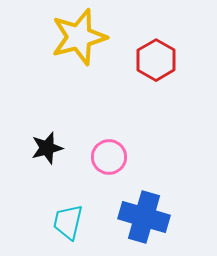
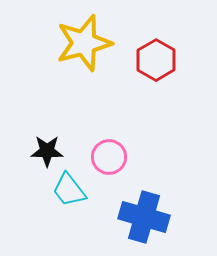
yellow star: moved 5 px right, 6 px down
black star: moved 3 px down; rotated 16 degrees clockwise
cyan trapezoid: moved 1 px right, 32 px up; rotated 51 degrees counterclockwise
